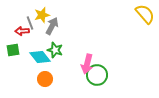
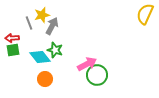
yellow semicircle: rotated 115 degrees counterclockwise
gray line: moved 1 px left
red arrow: moved 10 px left, 7 px down
pink arrow: rotated 132 degrees counterclockwise
